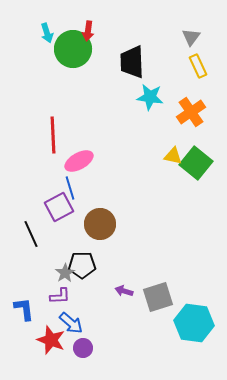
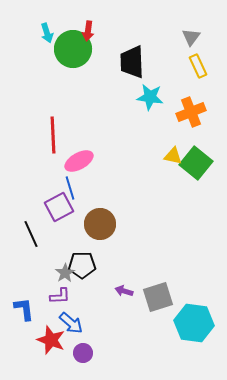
orange cross: rotated 12 degrees clockwise
purple circle: moved 5 px down
